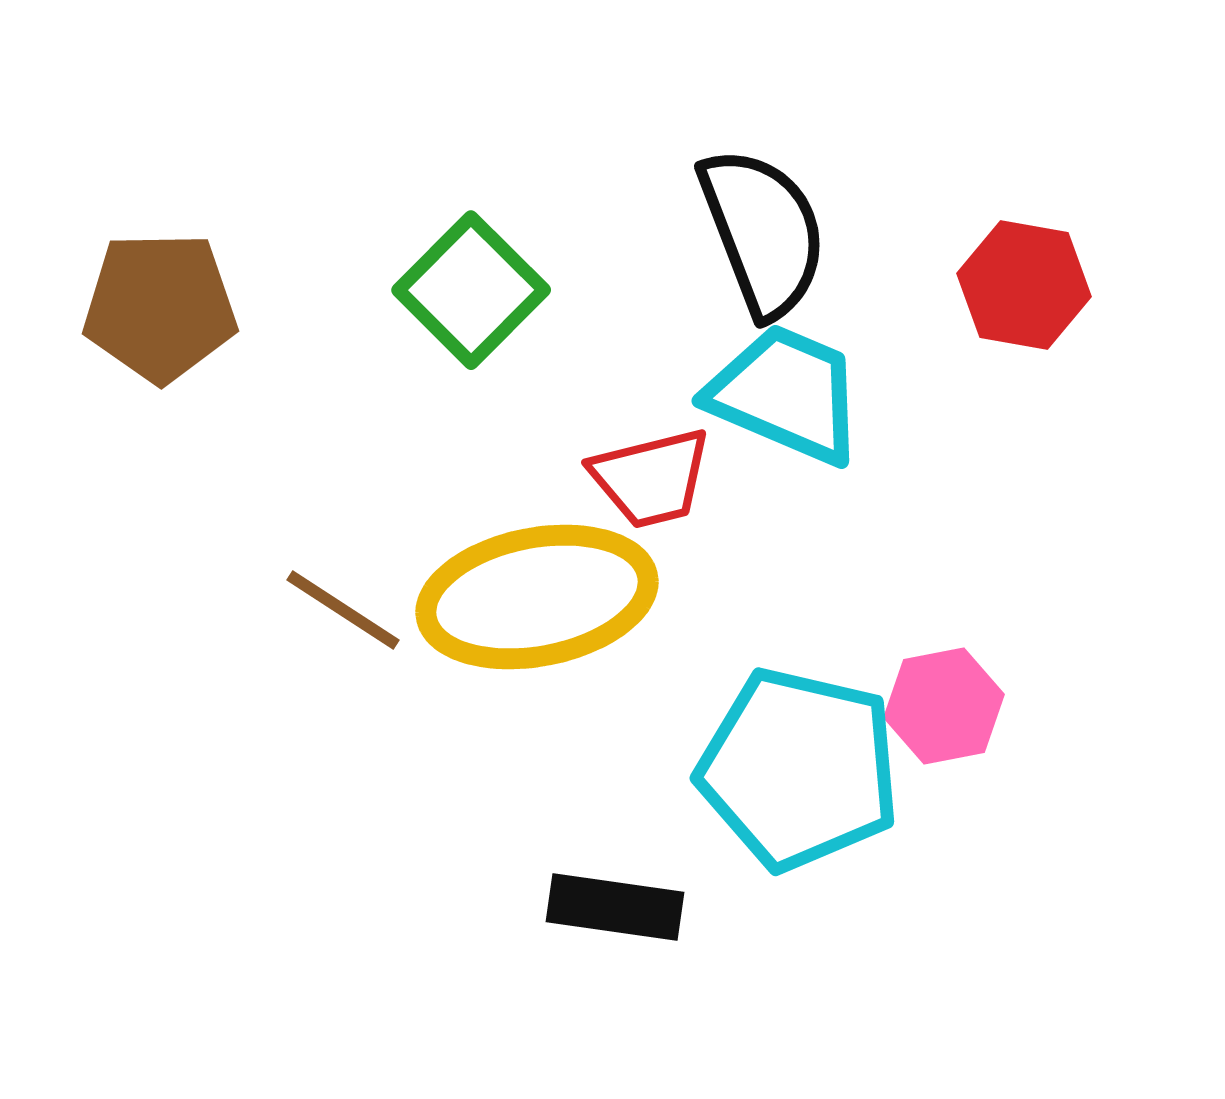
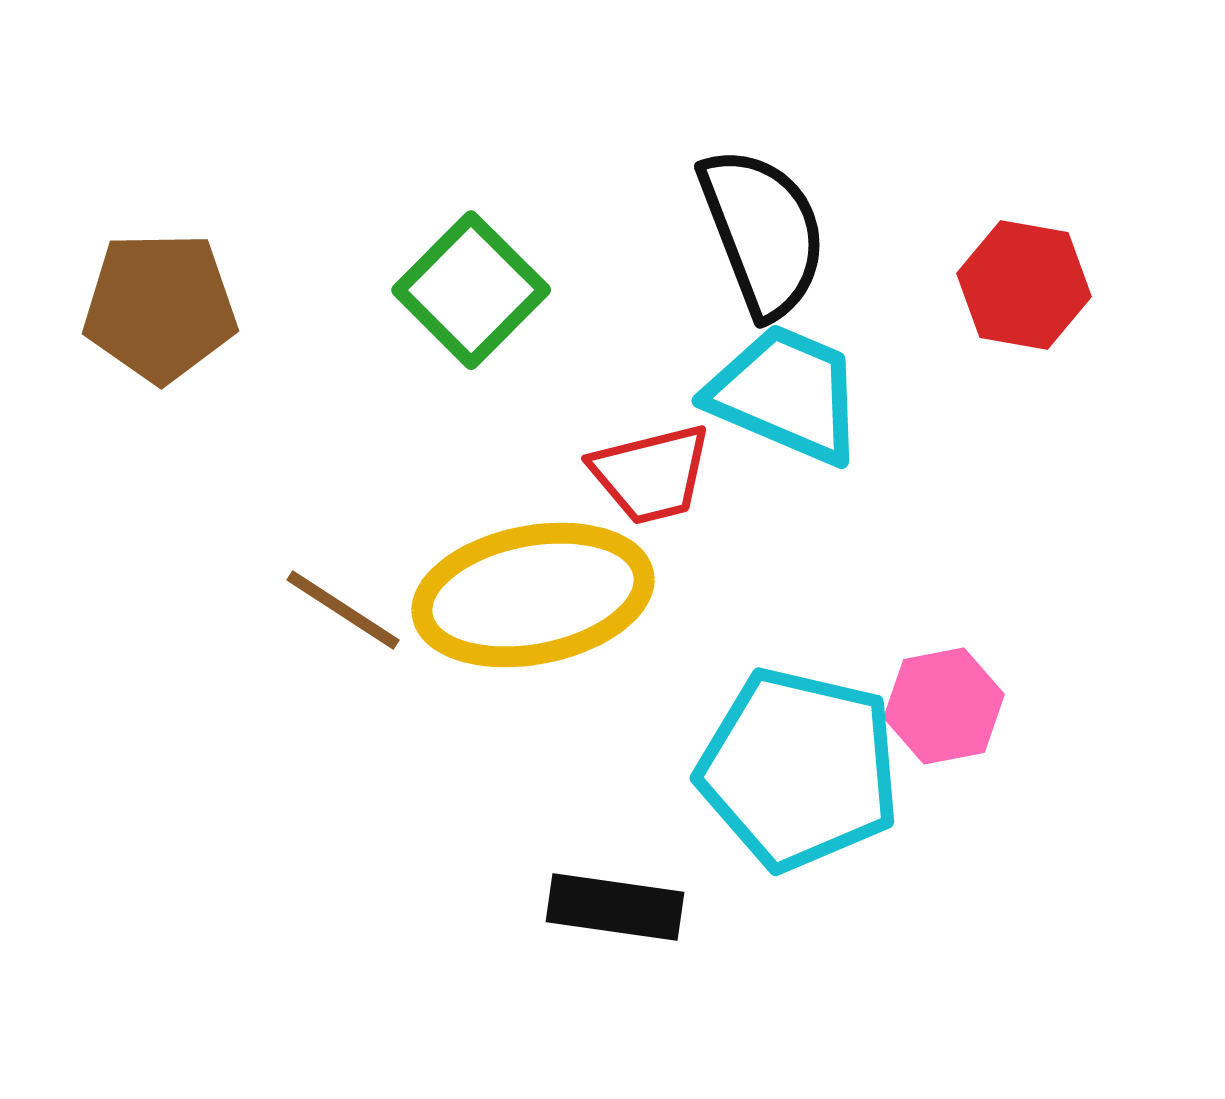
red trapezoid: moved 4 px up
yellow ellipse: moved 4 px left, 2 px up
